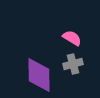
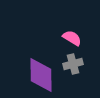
purple diamond: moved 2 px right
